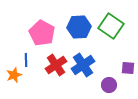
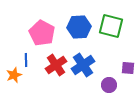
green square: rotated 20 degrees counterclockwise
